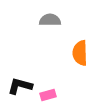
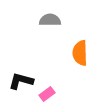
black L-shape: moved 1 px right, 5 px up
pink rectangle: moved 1 px left, 1 px up; rotated 21 degrees counterclockwise
